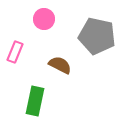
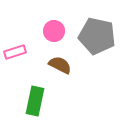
pink circle: moved 10 px right, 12 px down
pink rectangle: rotated 50 degrees clockwise
